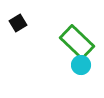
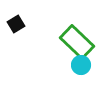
black square: moved 2 px left, 1 px down
